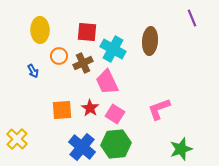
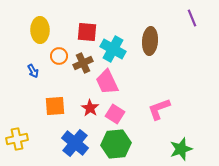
orange square: moved 7 px left, 4 px up
yellow cross: rotated 35 degrees clockwise
blue cross: moved 7 px left, 4 px up
